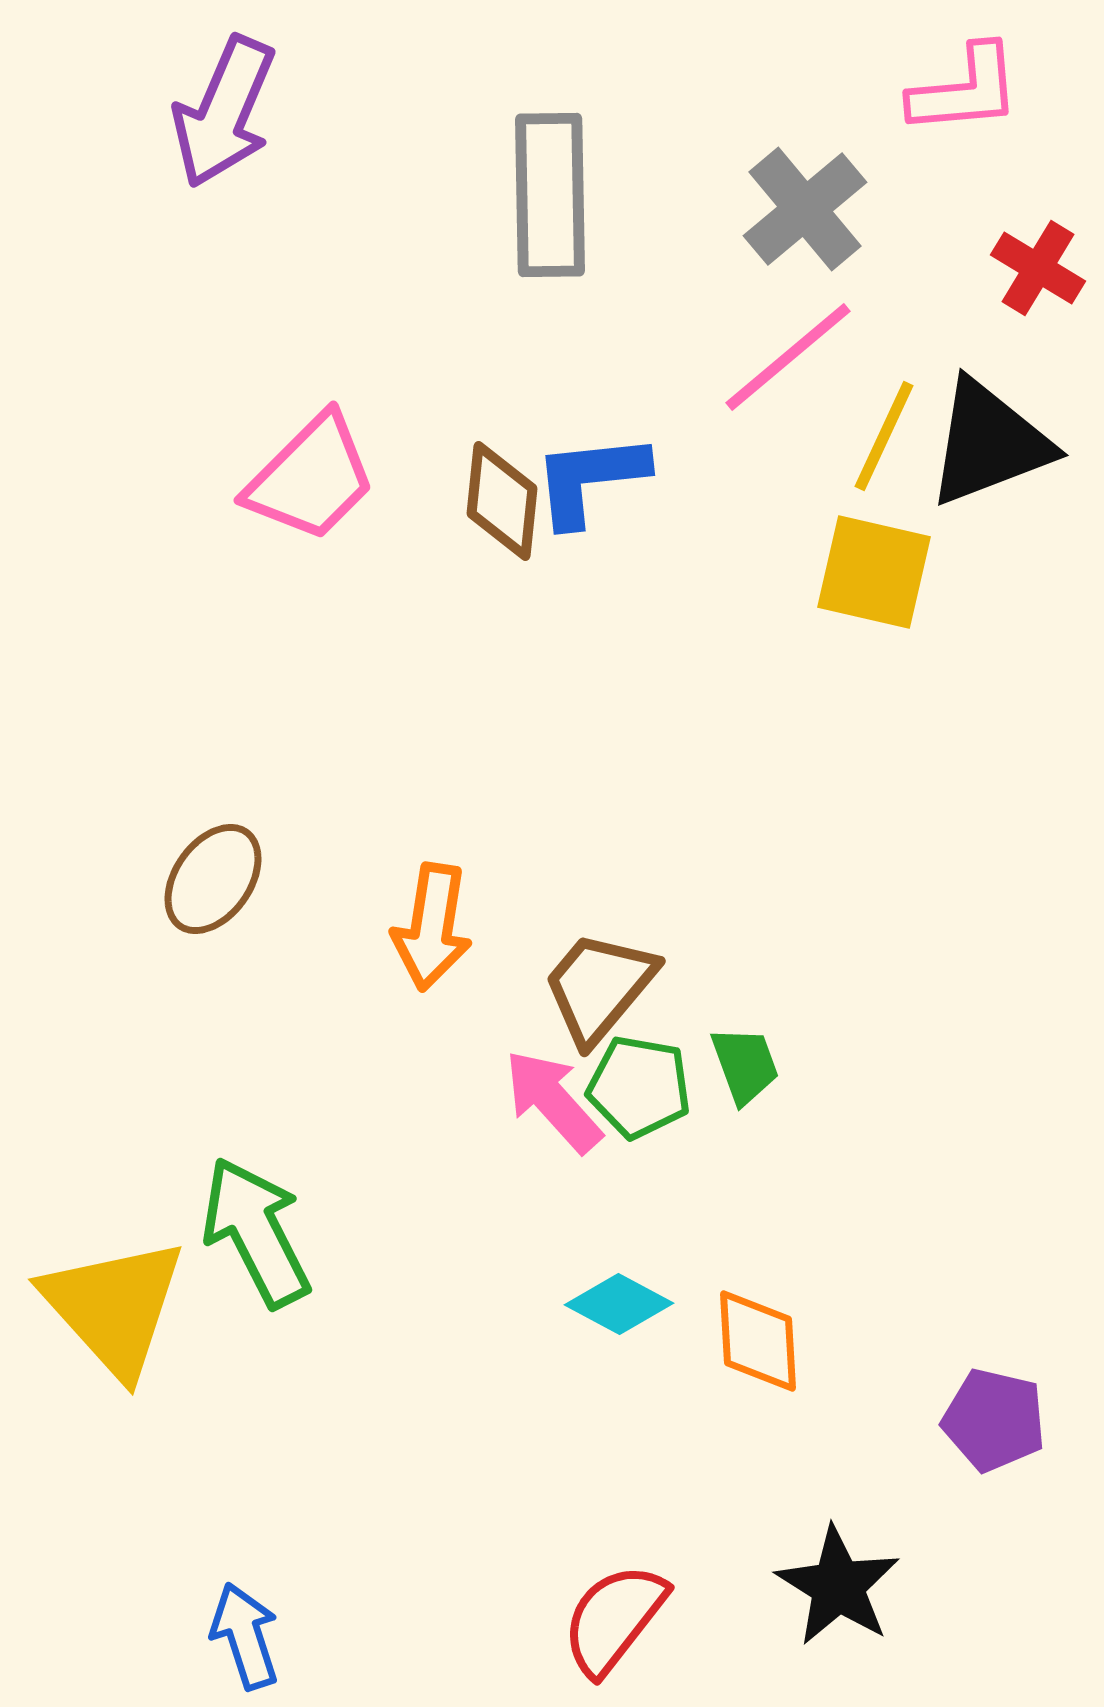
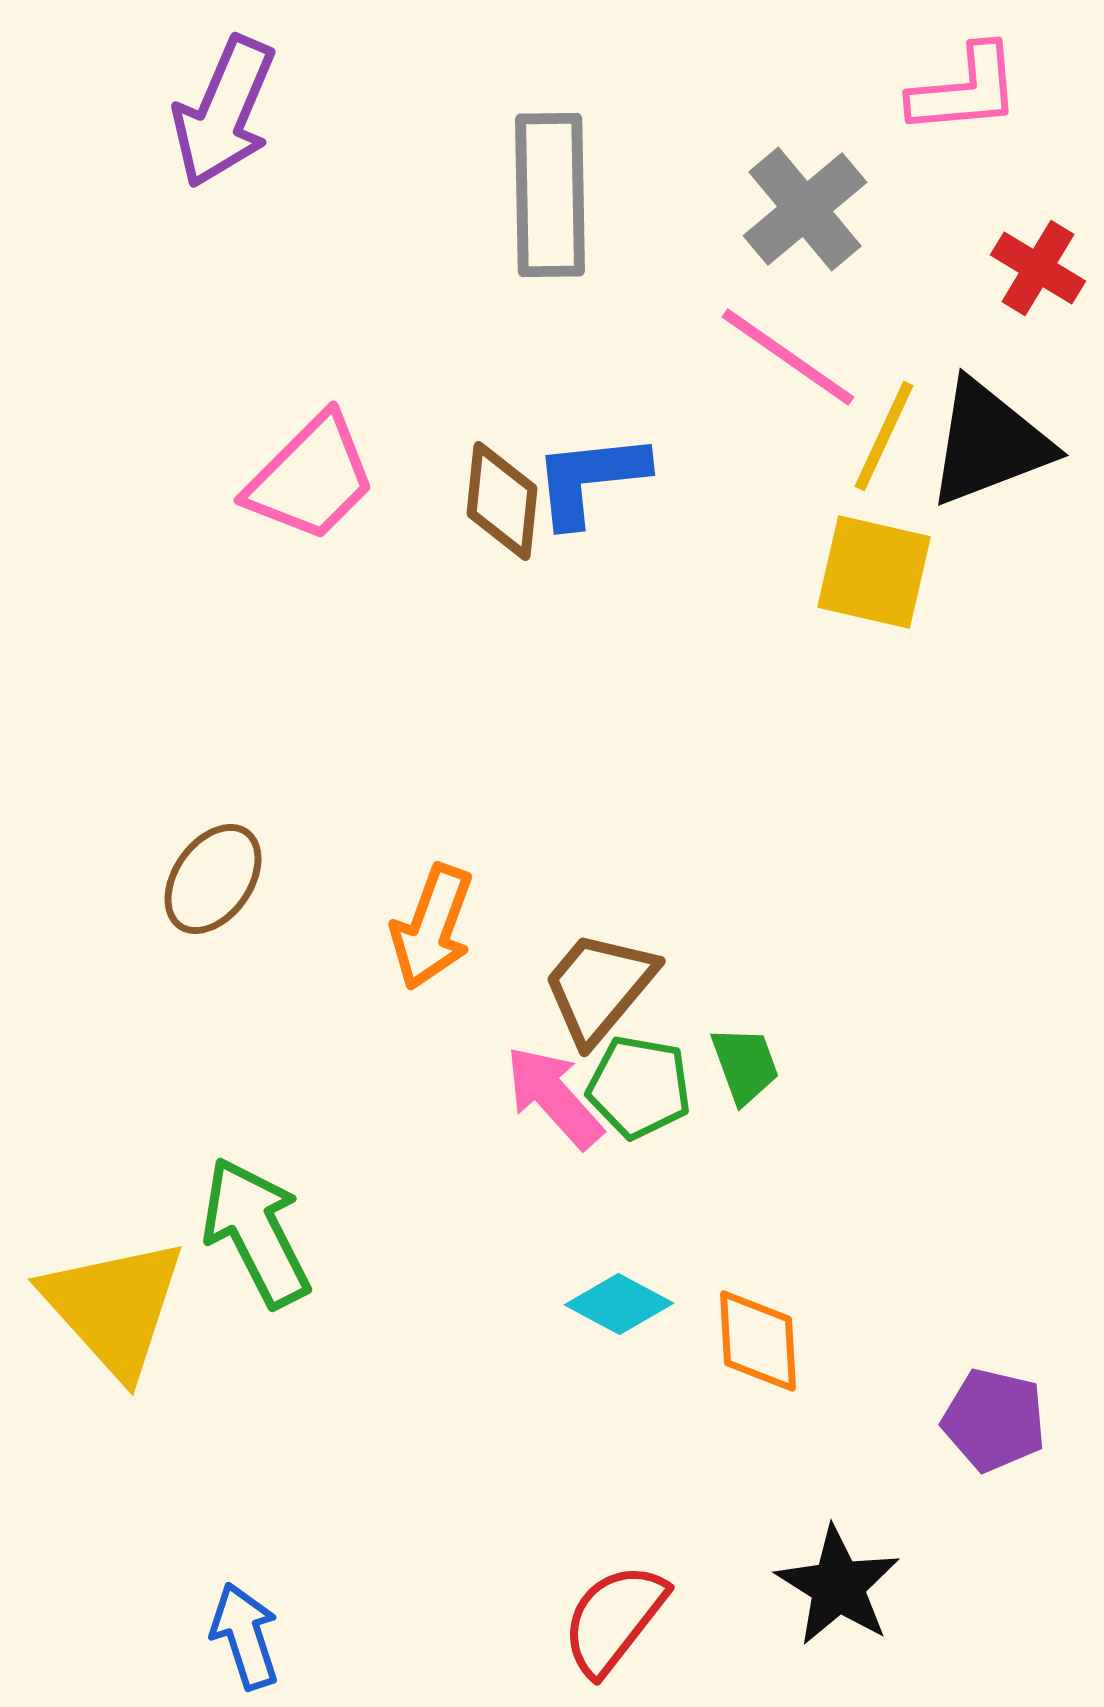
pink line: rotated 75 degrees clockwise
orange arrow: rotated 11 degrees clockwise
pink arrow: moved 1 px right, 4 px up
